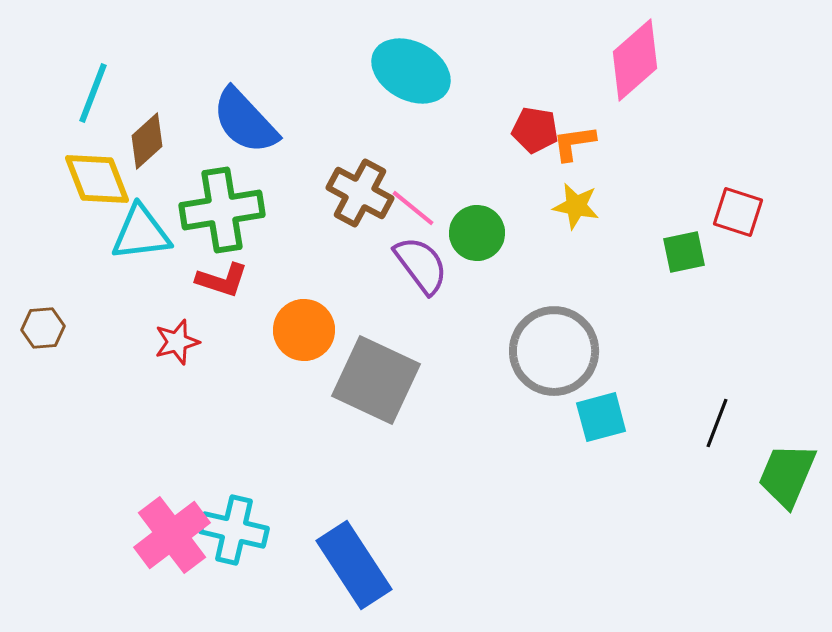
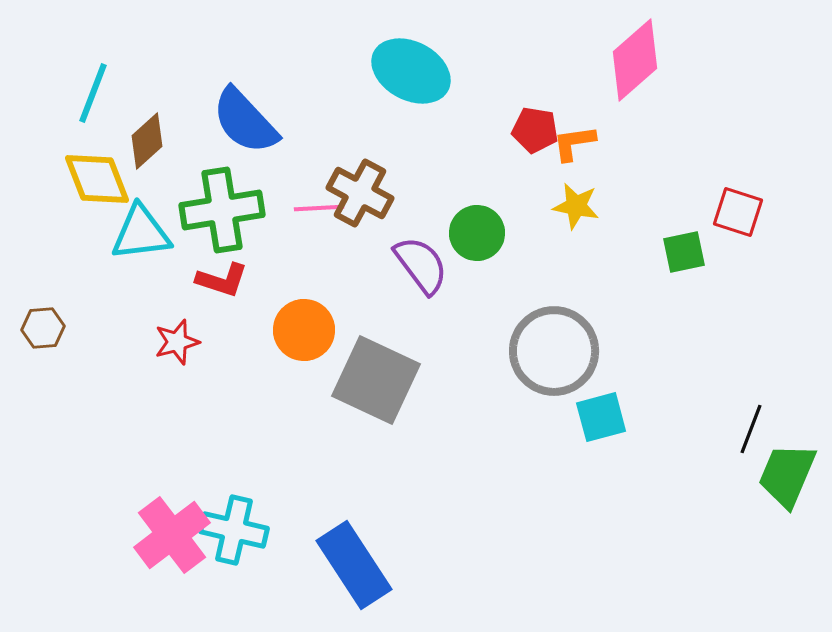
pink line: moved 94 px left; rotated 42 degrees counterclockwise
black line: moved 34 px right, 6 px down
